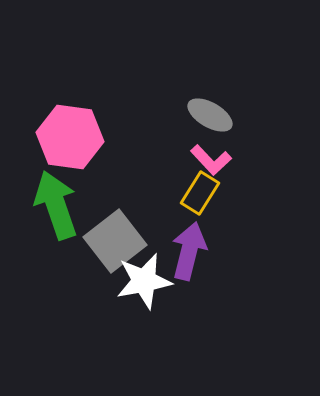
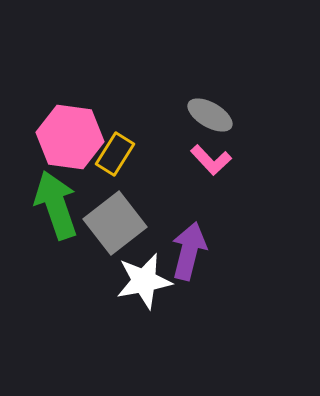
yellow rectangle: moved 85 px left, 39 px up
gray square: moved 18 px up
